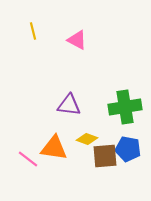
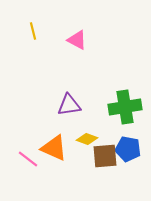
purple triangle: rotated 15 degrees counterclockwise
orange triangle: rotated 16 degrees clockwise
